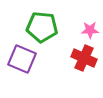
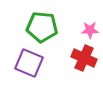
purple square: moved 7 px right, 4 px down
